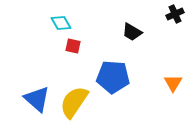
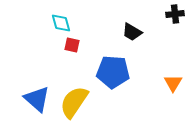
black cross: rotated 18 degrees clockwise
cyan diamond: rotated 15 degrees clockwise
red square: moved 1 px left, 1 px up
blue pentagon: moved 5 px up
